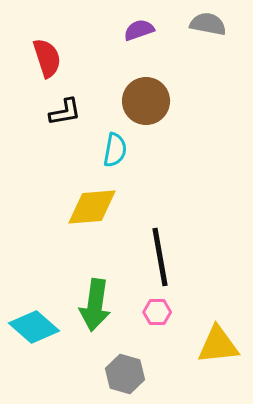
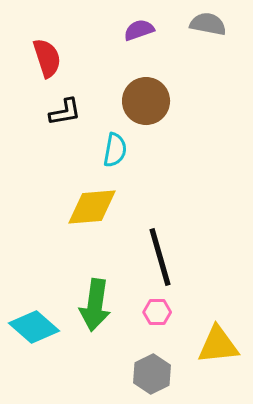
black line: rotated 6 degrees counterclockwise
gray hexagon: moved 27 px right; rotated 18 degrees clockwise
